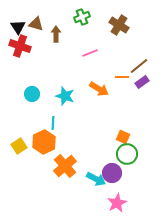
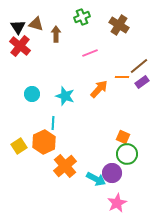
red cross: rotated 20 degrees clockwise
orange arrow: rotated 78 degrees counterclockwise
